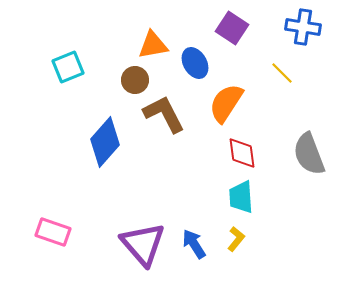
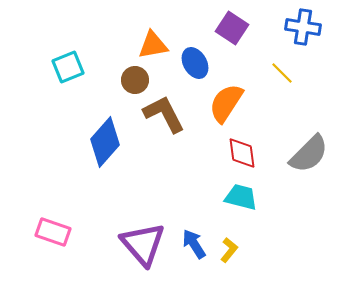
gray semicircle: rotated 114 degrees counterclockwise
cyan trapezoid: rotated 108 degrees clockwise
yellow L-shape: moved 7 px left, 11 px down
